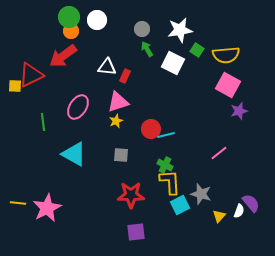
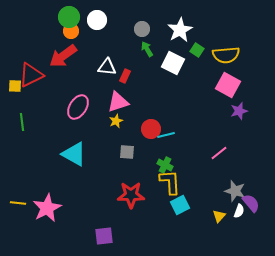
white star: rotated 20 degrees counterclockwise
green line: moved 21 px left
gray square: moved 6 px right, 3 px up
gray star: moved 34 px right, 3 px up
purple square: moved 32 px left, 4 px down
